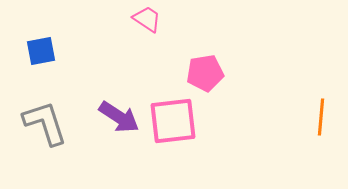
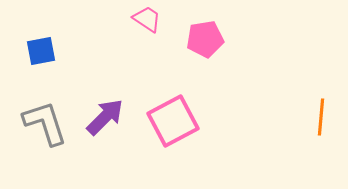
pink pentagon: moved 34 px up
purple arrow: moved 14 px left; rotated 78 degrees counterclockwise
pink square: rotated 21 degrees counterclockwise
